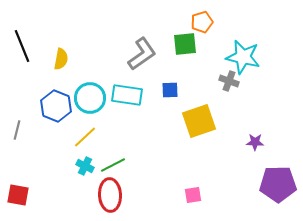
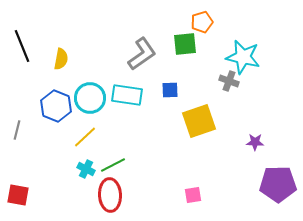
cyan cross: moved 1 px right, 3 px down
